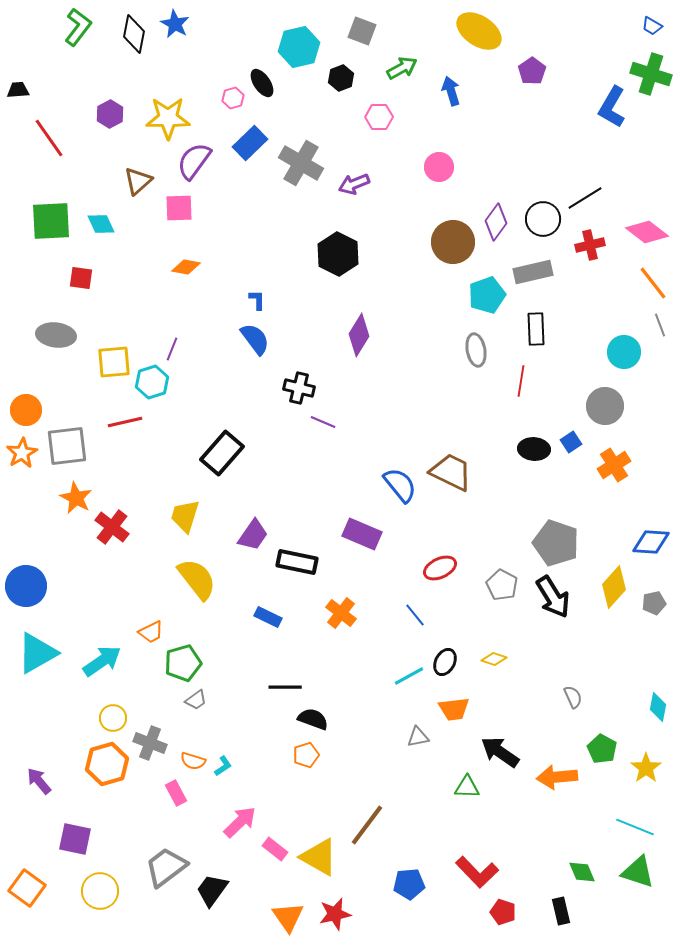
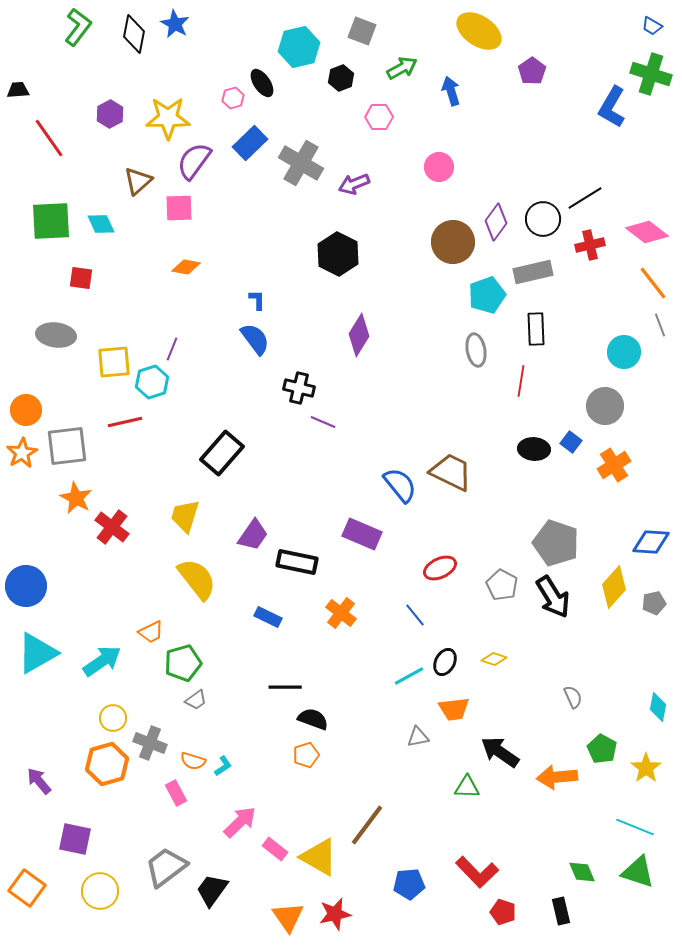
blue square at (571, 442): rotated 20 degrees counterclockwise
